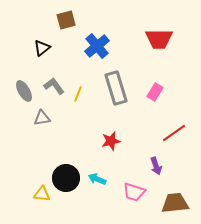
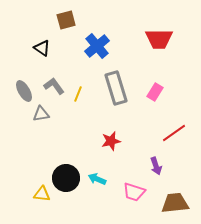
black triangle: rotated 48 degrees counterclockwise
gray triangle: moved 1 px left, 4 px up
